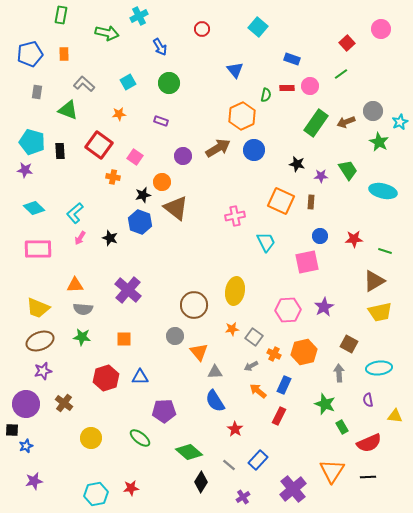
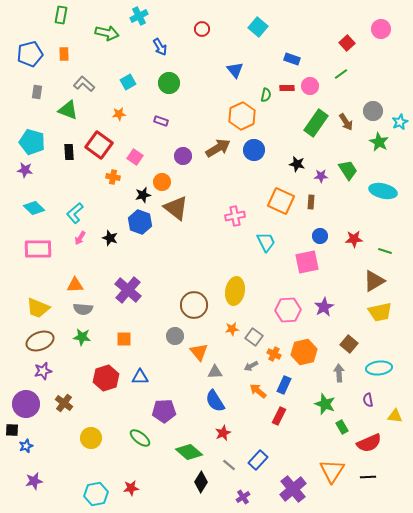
brown arrow at (346, 122): rotated 102 degrees counterclockwise
black rectangle at (60, 151): moved 9 px right, 1 px down
brown square at (349, 344): rotated 12 degrees clockwise
red star at (235, 429): moved 12 px left, 4 px down; rotated 14 degrees clockwise
